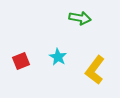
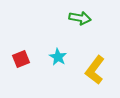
red square: moved 2 px up
